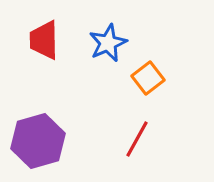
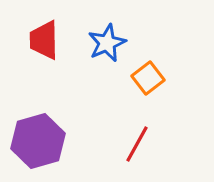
blue star: moved 1 px left
red line: moved 5 px down
